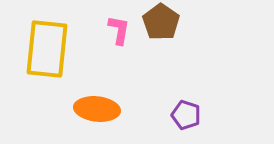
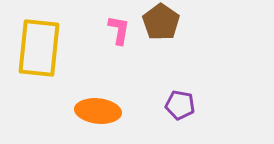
yellow rectangle: moved 8 px left, 1 px up
orange ellipse: moved 1 px right, 2 px down
purple pentagon: moved 6 px left, 10 px up; rotated 8 degrees counterclockwise
